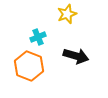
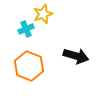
yellow star: moved 24 px left
cyan cross: moved 12 px left, 8 px up
